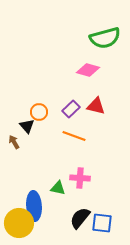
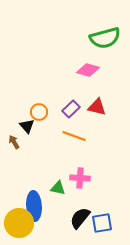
red triangle: moved 1 px right, 1 px down
blue square: rotated 15 degrees counterclockwise
